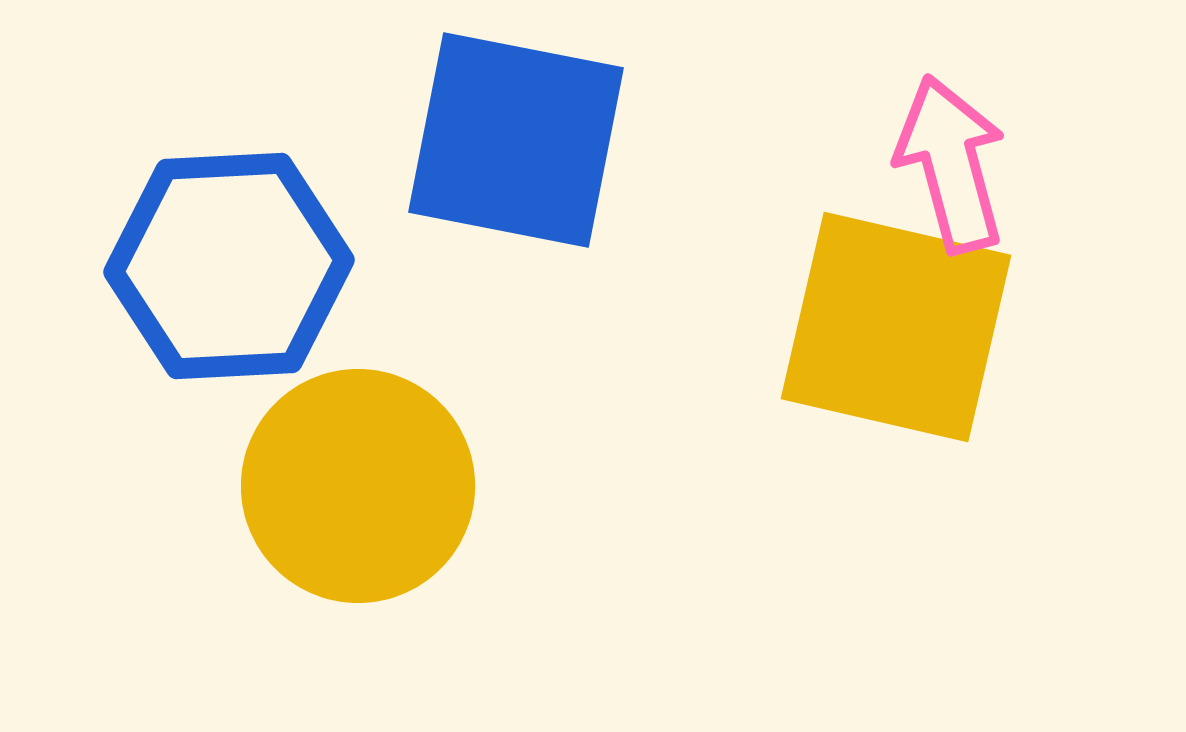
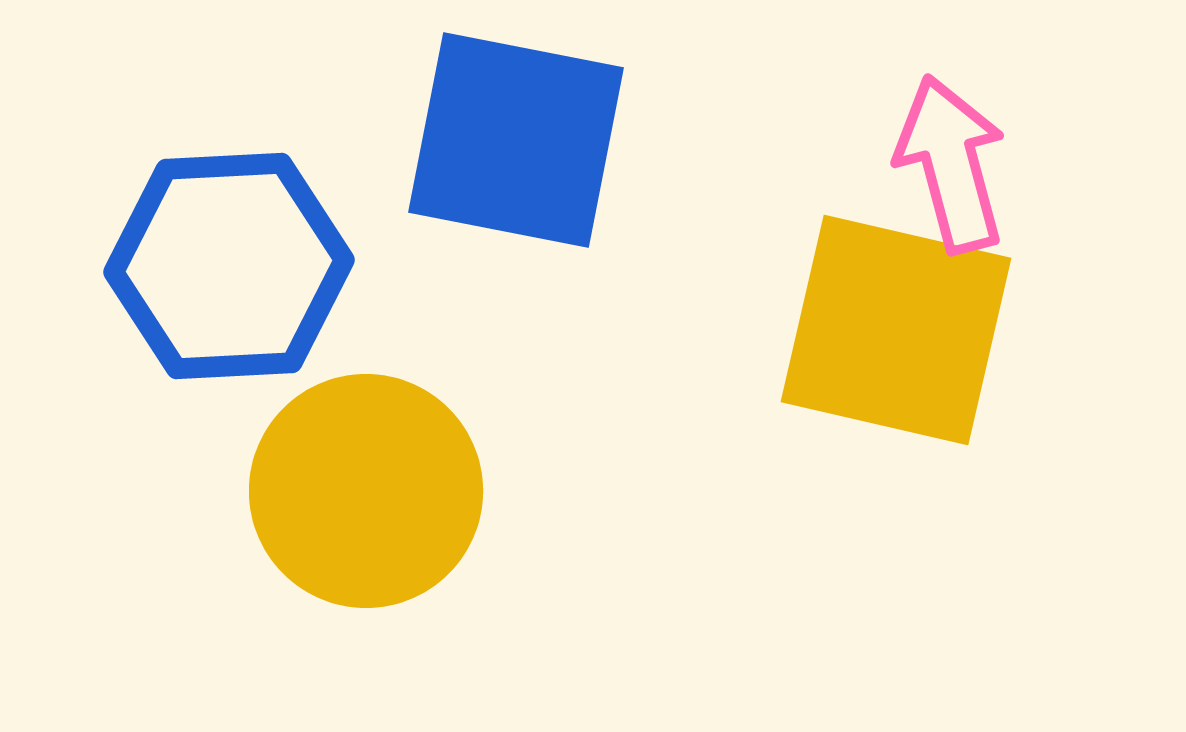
yellow square: moved 3 px down
yellow circle: moved 8 px right, 5 px down
